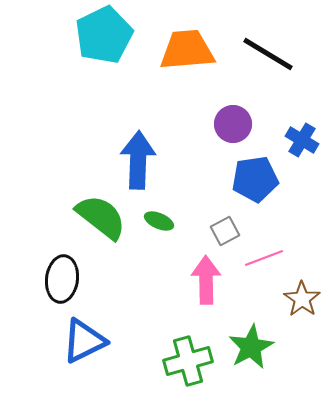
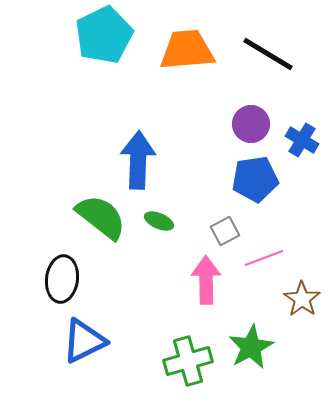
purple circle: moved 18 px right
